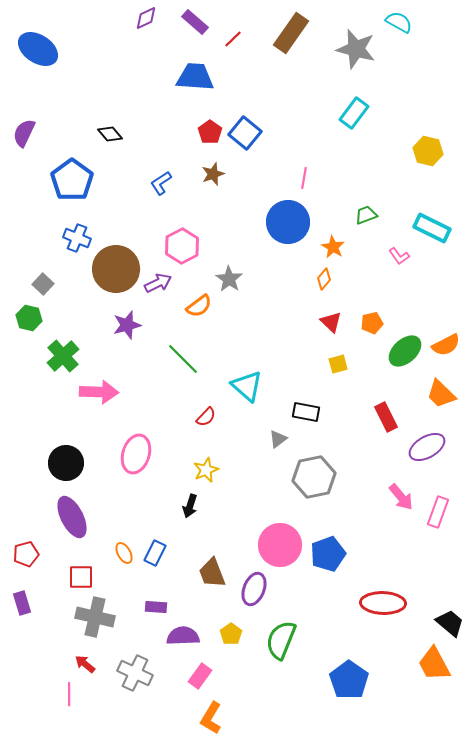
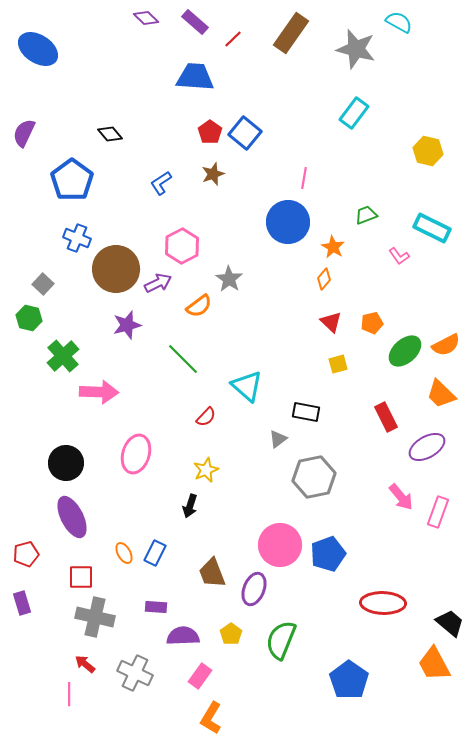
purple diamond at (146, 18): rotated 70 degrees clockwise
